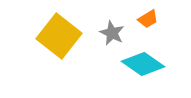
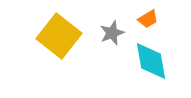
gray star: rotated 25 degrees clockwise
cyan diamond: moved 8 px right, 3 px up; rotated 45 degrees clockwise
